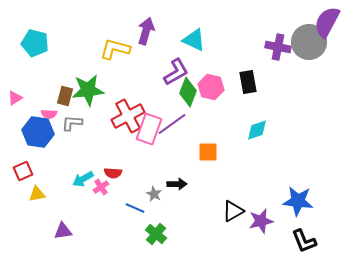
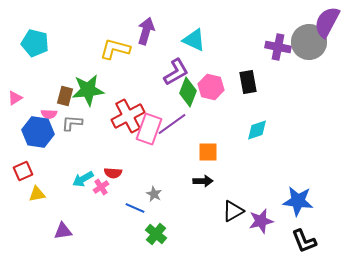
black arrow: moved 26 px right, 3 px up
